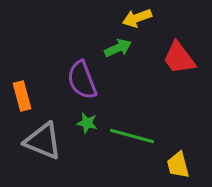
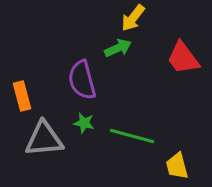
yellow arrow: moved 4 px left; rotated 32 degrees counterclockwise
red trapezoid: moved 4 px right
purple semicircle: rotated 6 degrees clockwise
green star: moved 3 px left
gray triangle: moved 1 px right, 2 px up; rotated 27 degrees counterclockwise
yellow trapezoid: moved 1 px left, 1 px down
